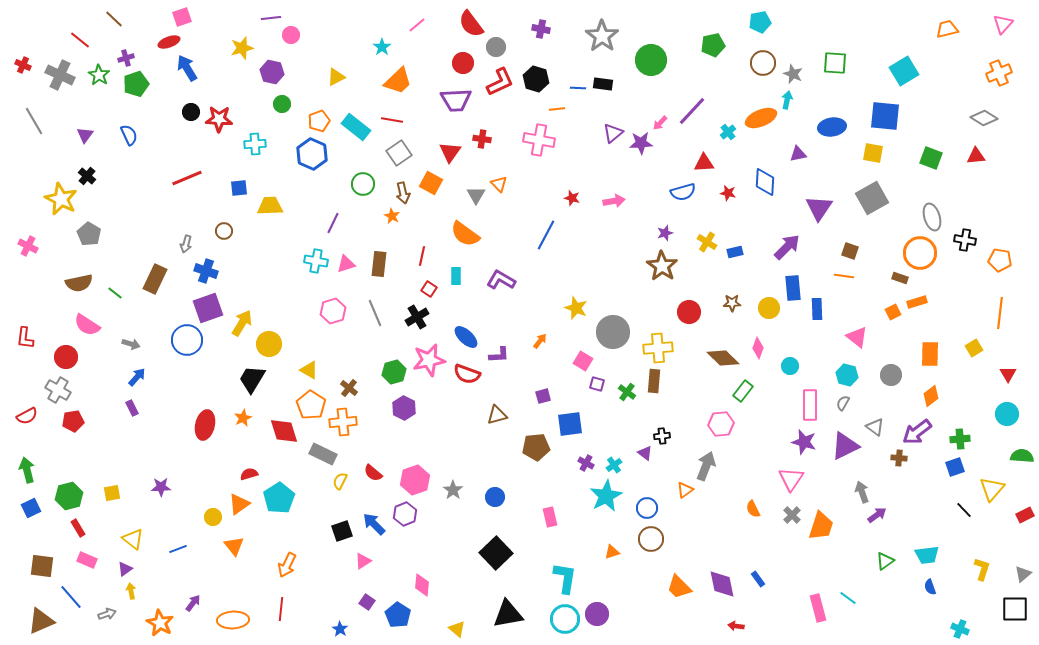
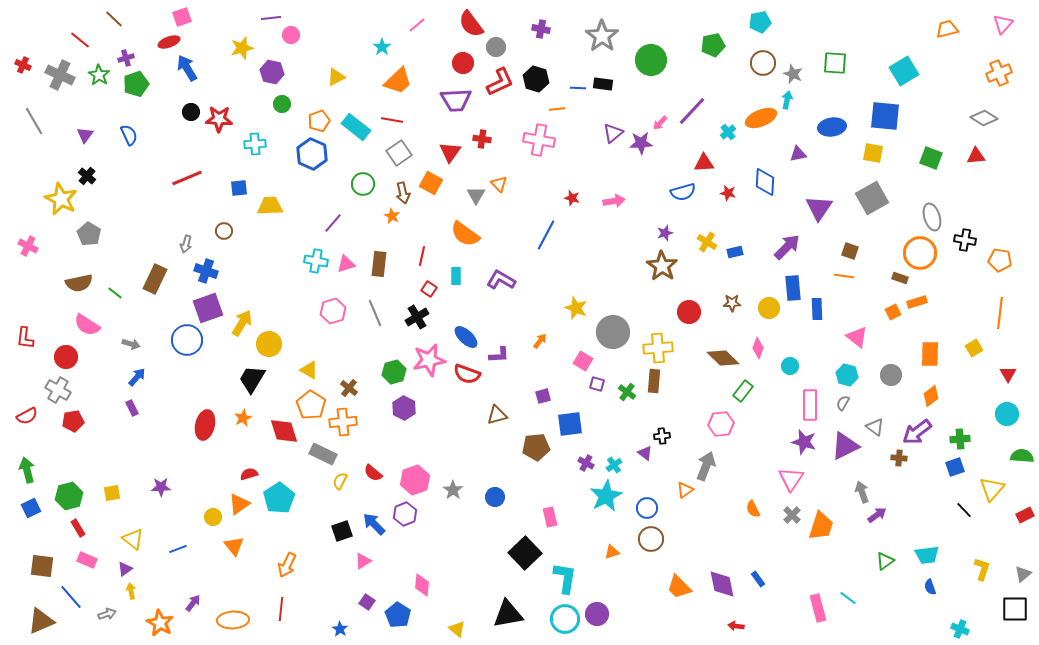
purple line at (333, 223): rotated 15 degrees clockwise
black square at (496, 553): moved 29 px right
